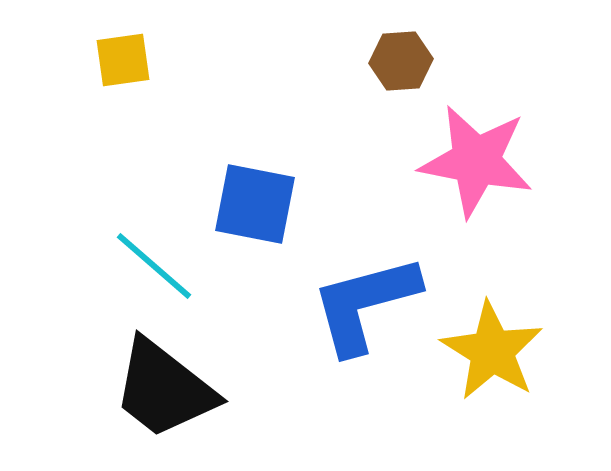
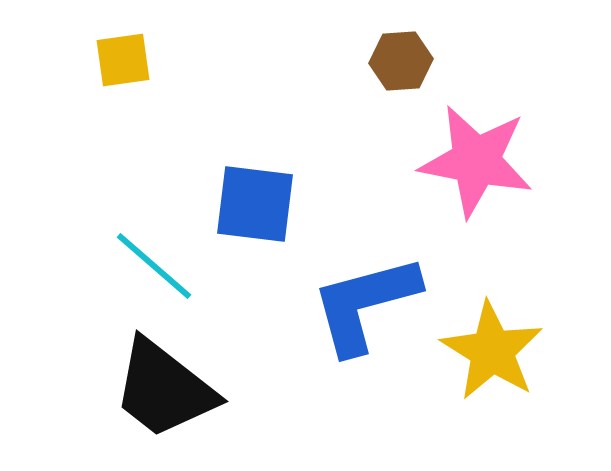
blue square: rotated 4 degrees counterclockwise
